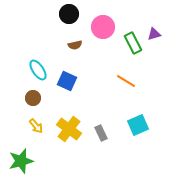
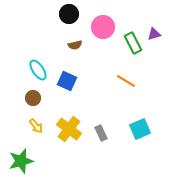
cyan square: moved 2 px right, 4 px down
